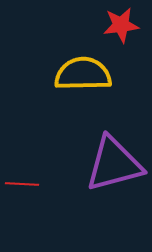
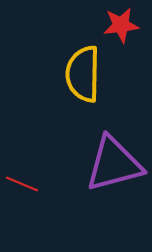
yellow semicircle: rotated 88 degrees counterclockwise
red line: rotated 20 degrees clockwise
